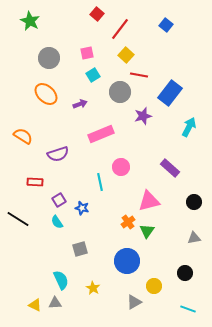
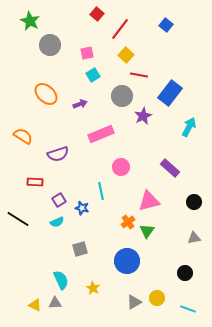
gray circle at (49, 58): moved 1 px right, 13 px up
gray circle at (120, 92): moved 2 px right, 4 px down
purple star at (143, 116): rotated 12 degrees counterclockwise
cyan line at (100, 182): moved 1 px right, 9 px down
cyan semicircle at (57, 222): rotated 80 degrees counterclockwise
yellow circle at (154, 286): moved 3 px right, 12 px down
